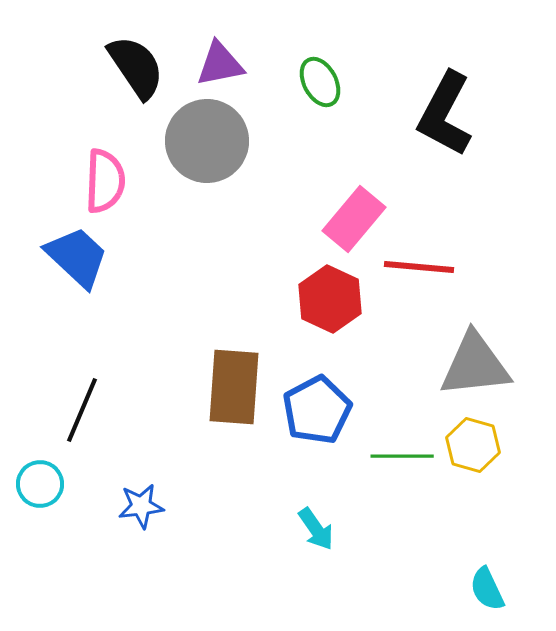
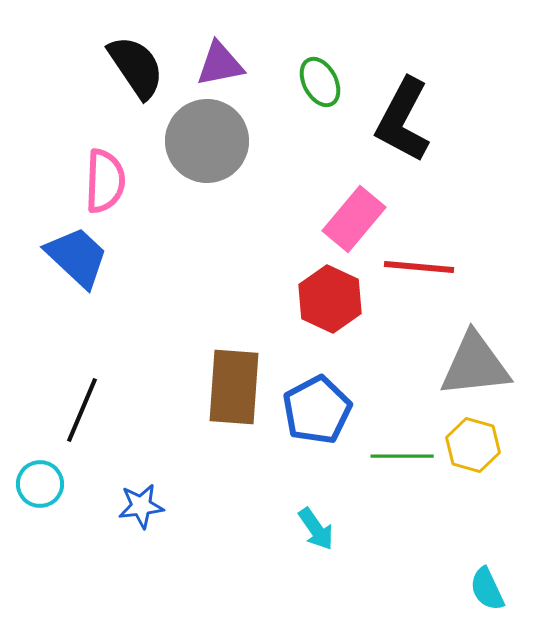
black L-shape: moved 42 px left, 6 px down
